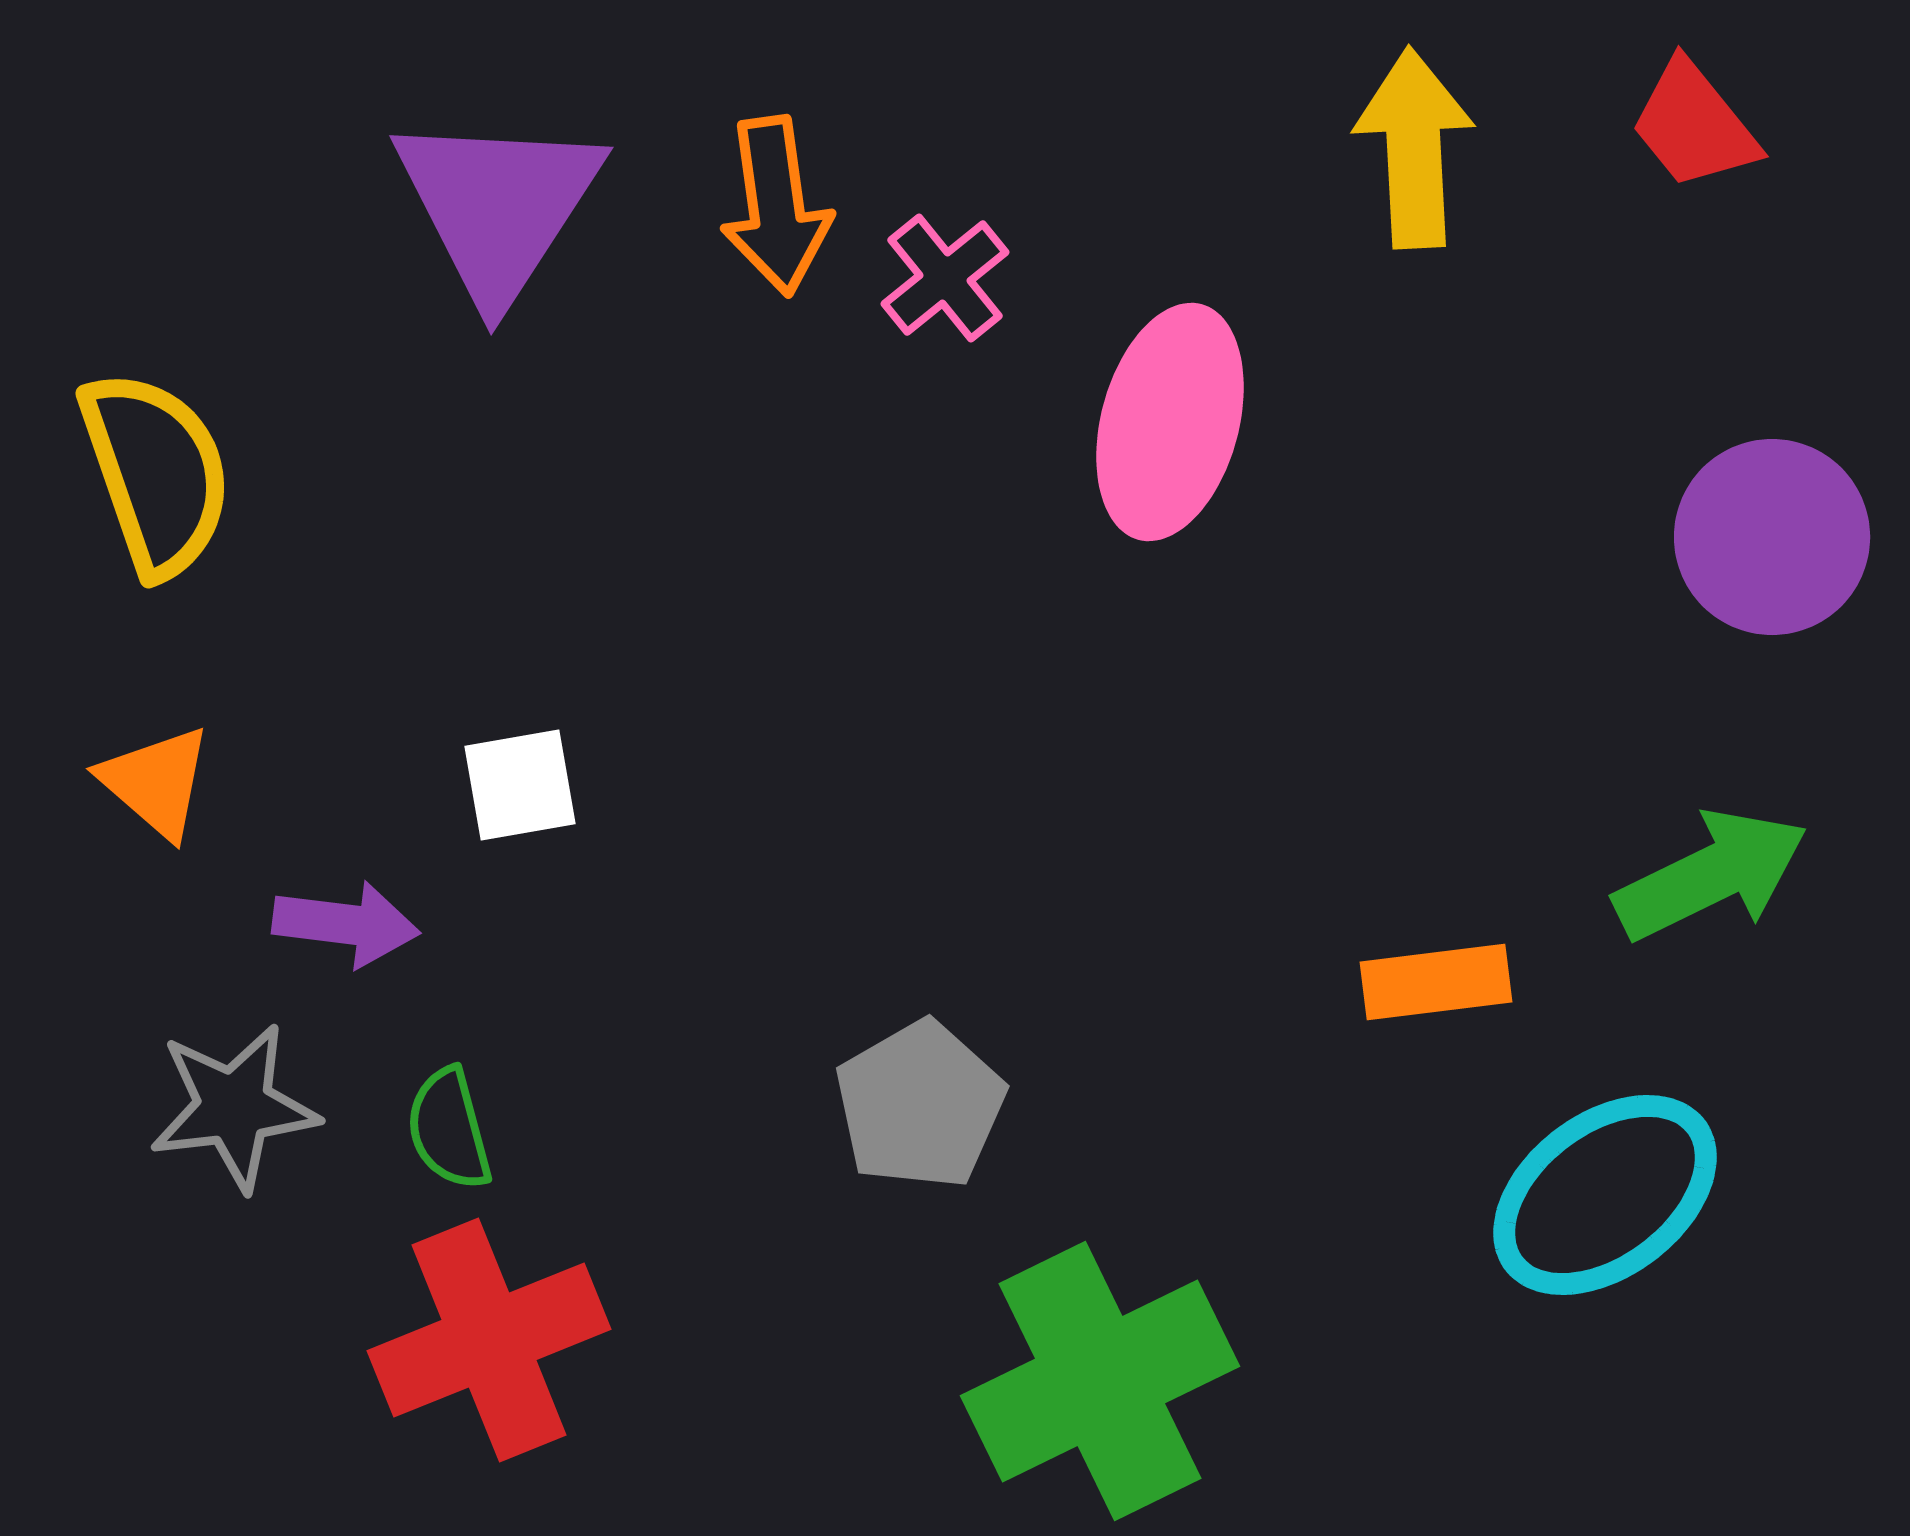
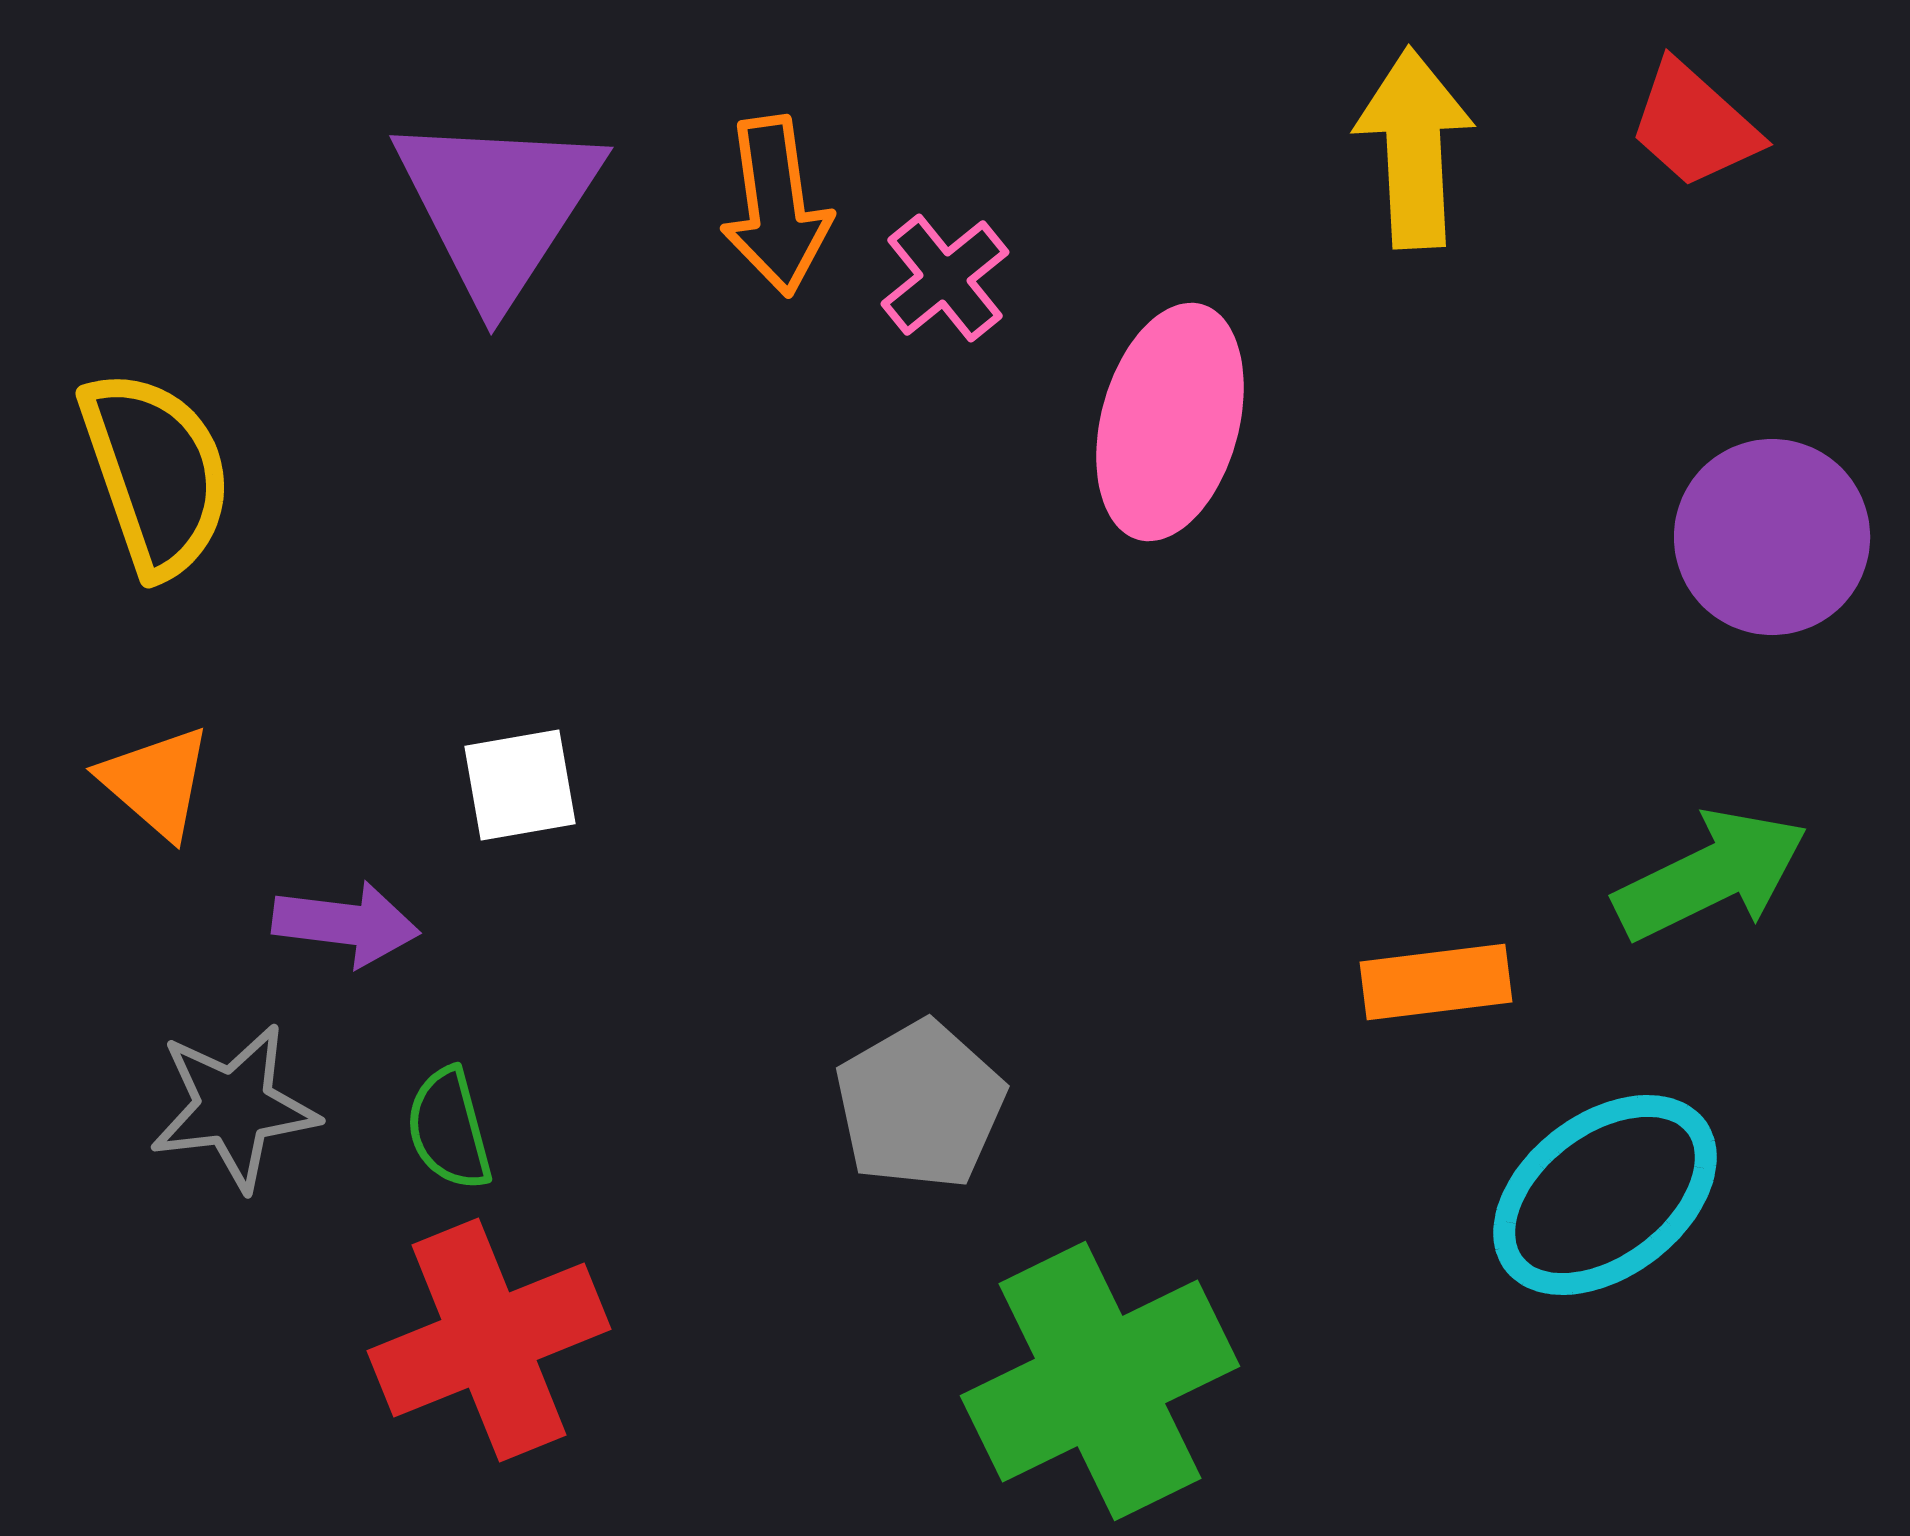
red trapezoid: rotated 9 degrees counterclockwise
